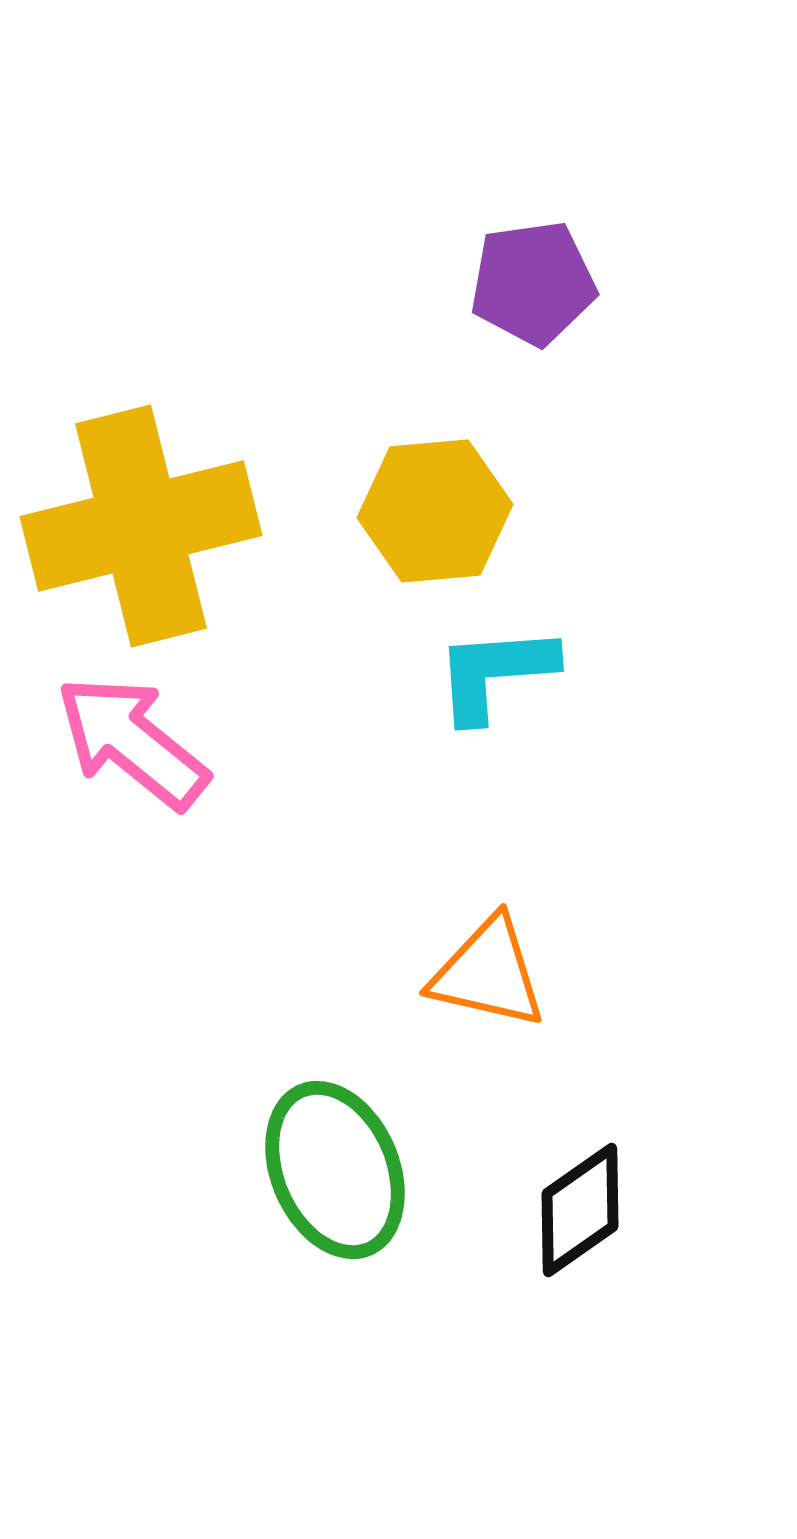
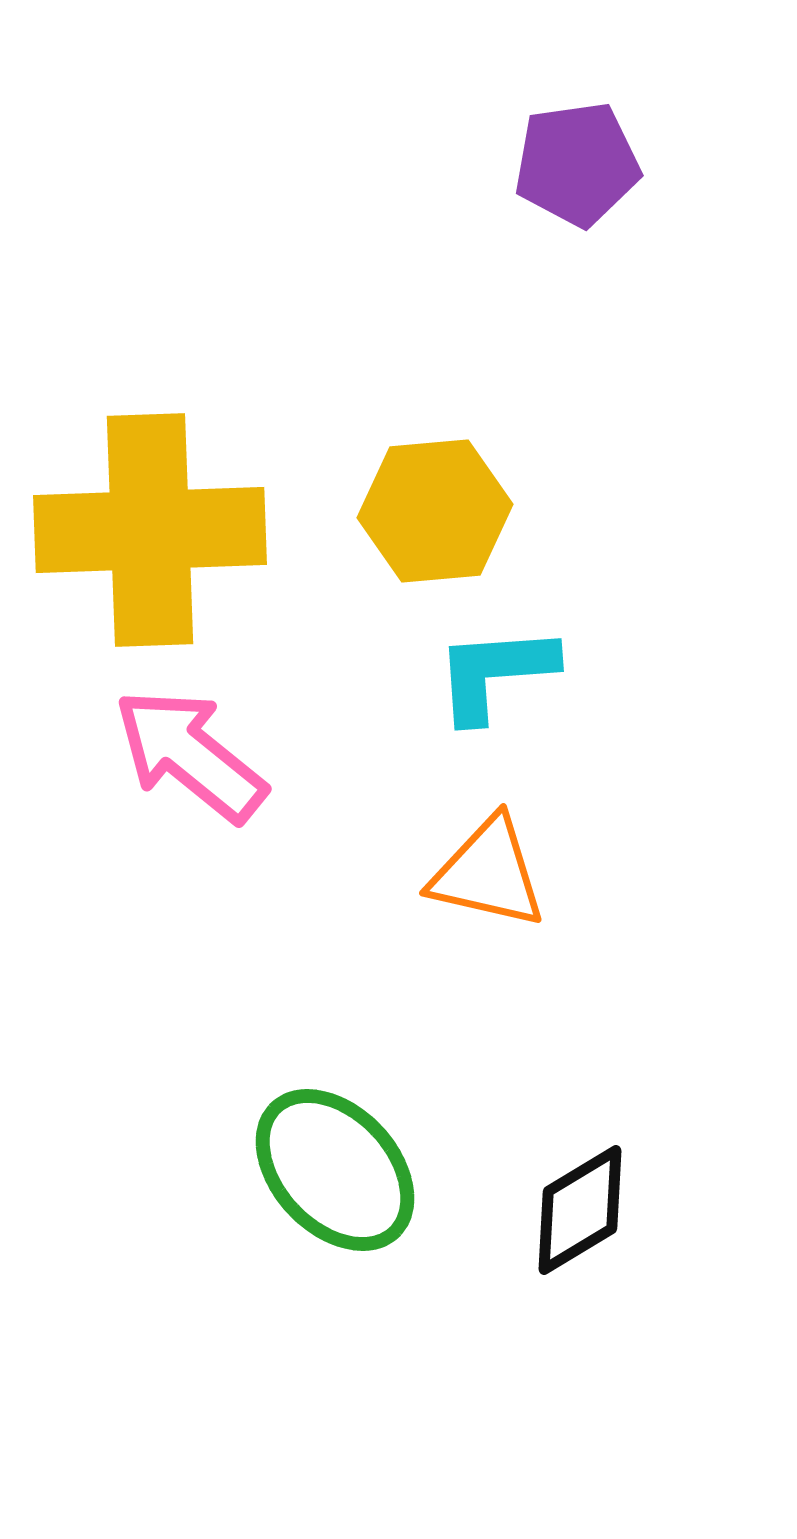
purple pentagon: moved 44 px right, 119 px up
yellow cross: moved 9 px right, 4 px down; rotated 12 degrees clockwise
pink arrow: moved 58 px right, 13 px down
orange triangle: moved 100 px up
green ellipse: rotated 20 degrees counterclockwise
black diamond: rotated 4 degrees clockwise
